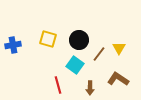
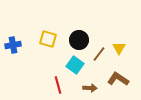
brown arrow: rotated 88 degrees counterclockwise
